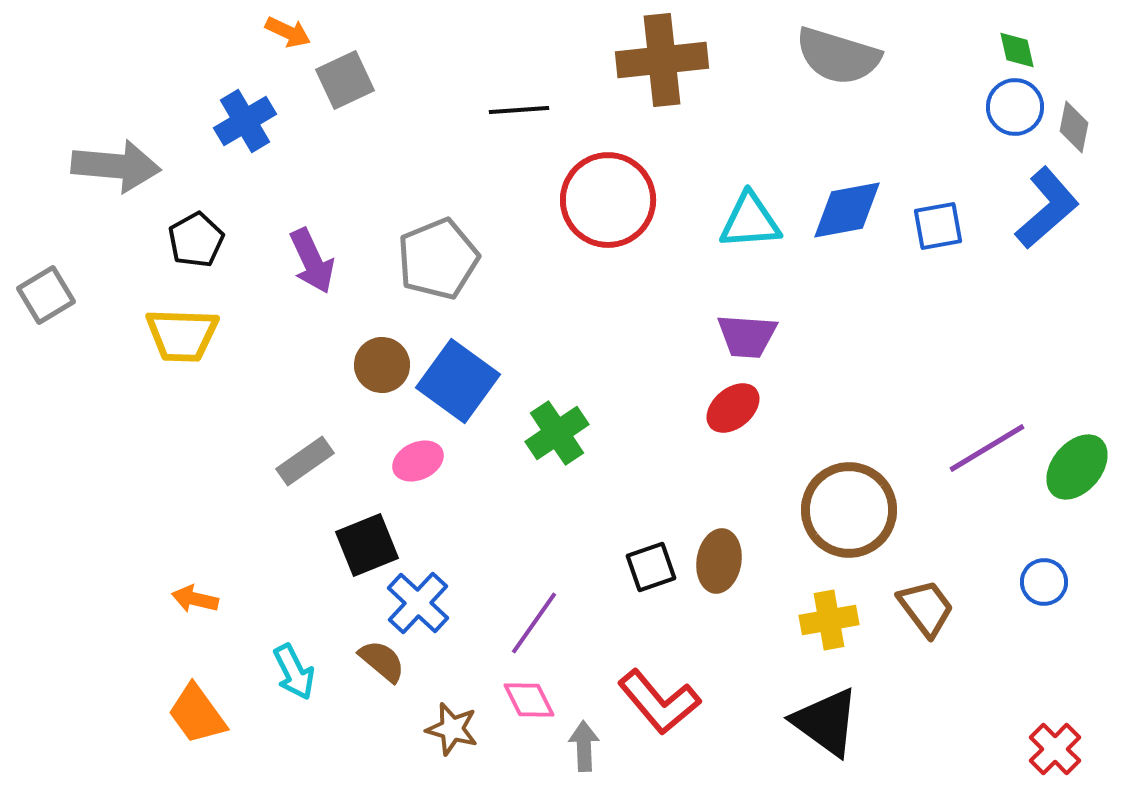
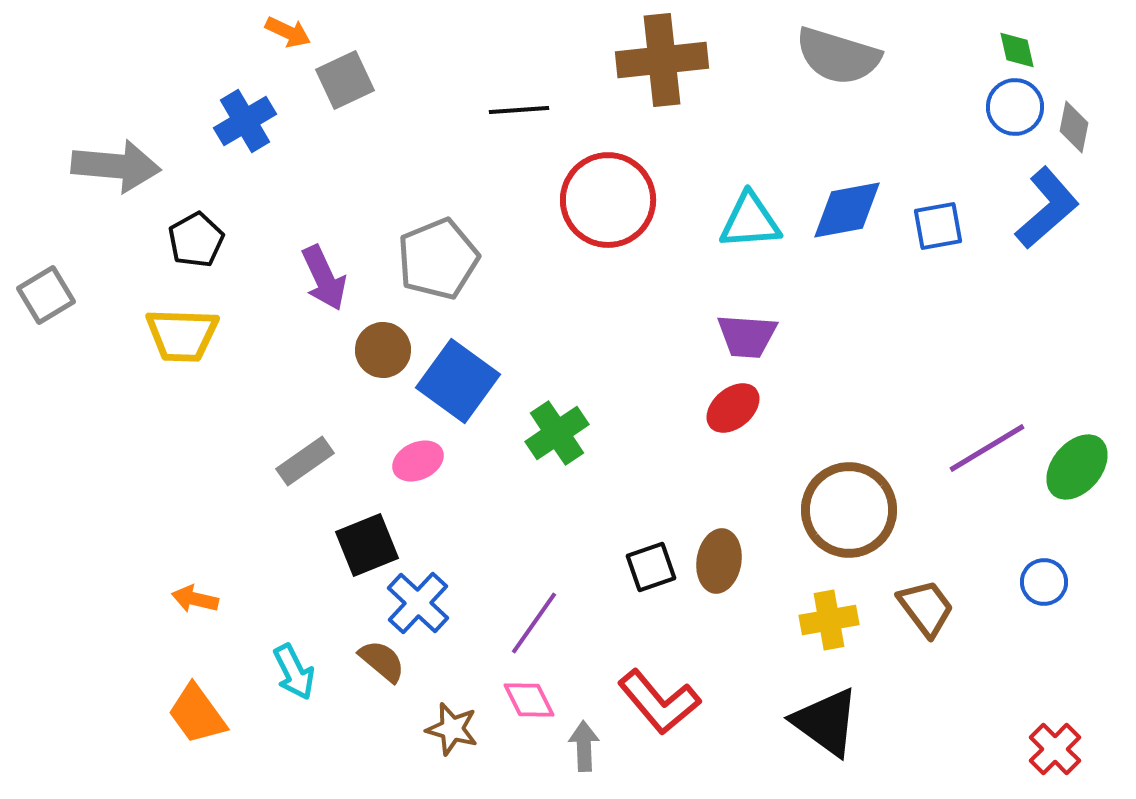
purple arrow at (312, 261): moved 12 px right, 17 px down
brown circle at (382, 365): moved 1 px right, 15 px up
